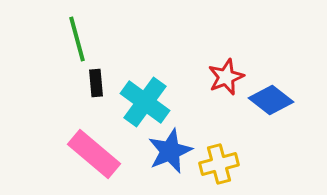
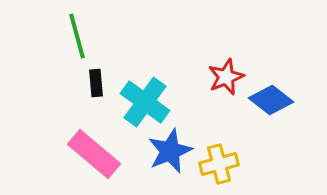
green line: moved 3 px up
